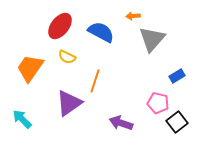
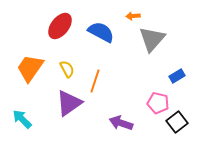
yellow semicircle: moved 12 px down; rotated 144 degrees counterclockwise
